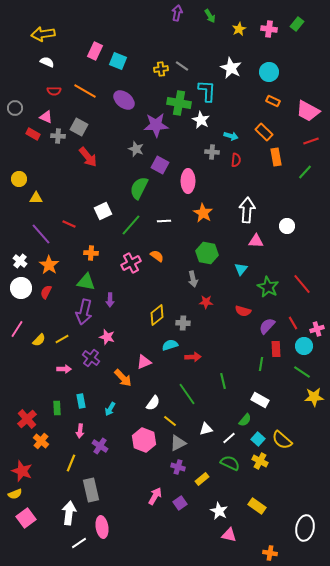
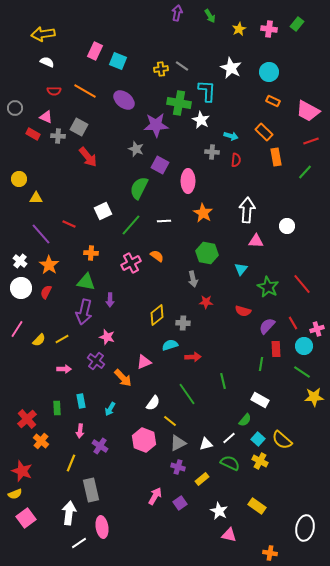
purple cross at (91, 358): moved 5 px right, 3 px down
white triangle at (206, 429): moved 15 px down
